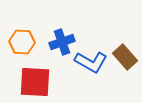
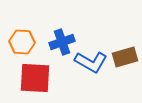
brown rectangle: rotated 65 degrees counterclockwise
red square: moved 4 px up
